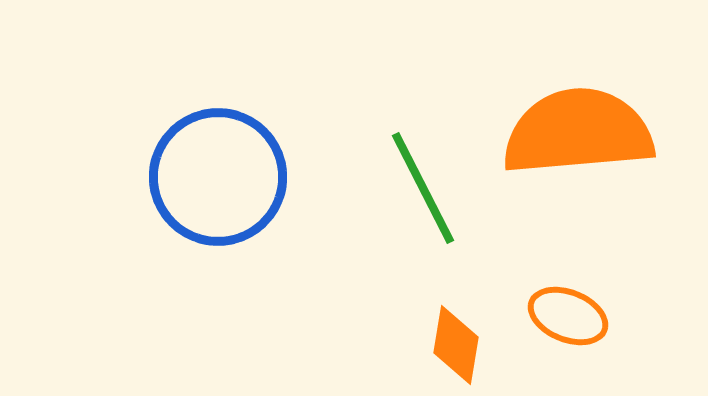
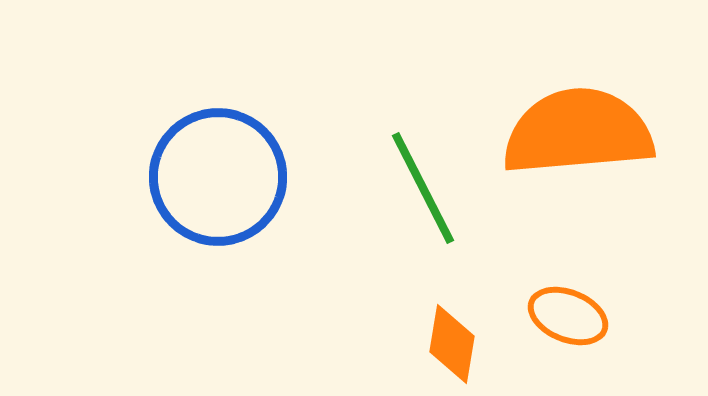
orange diamond: moved 4 px left, 1 px up
